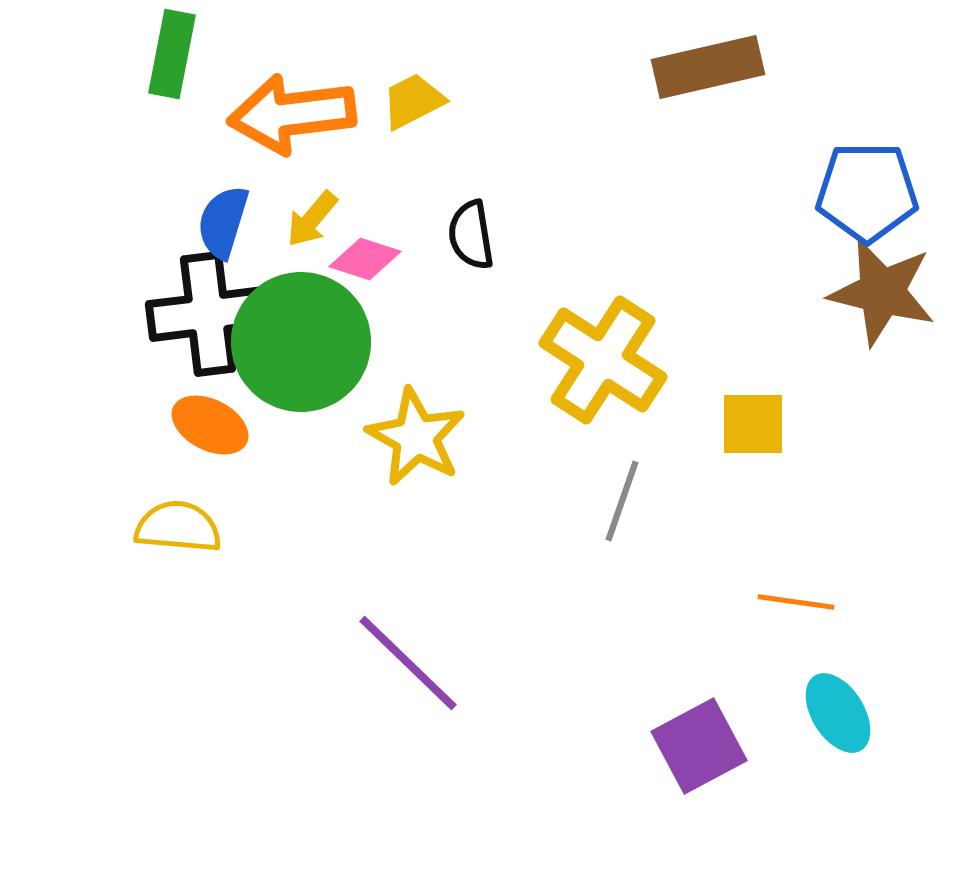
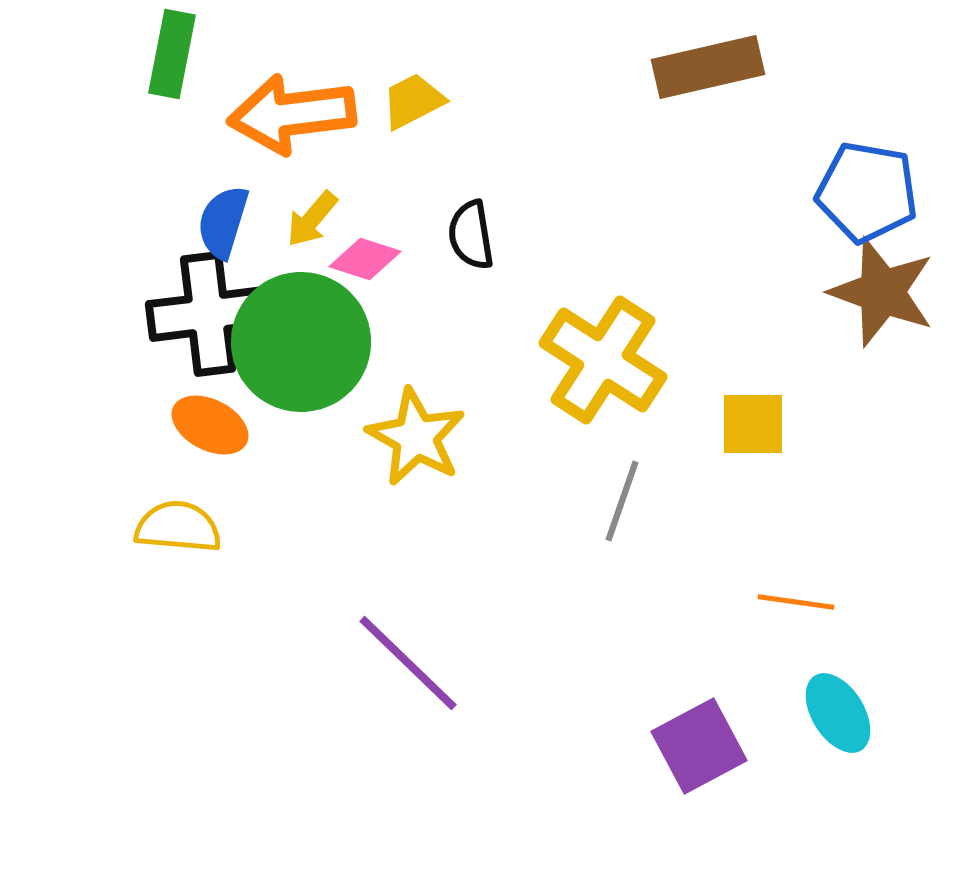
blue pentagon: rotated 10 degrees clockwise
brown star: rotated 6 degrees clockwise
